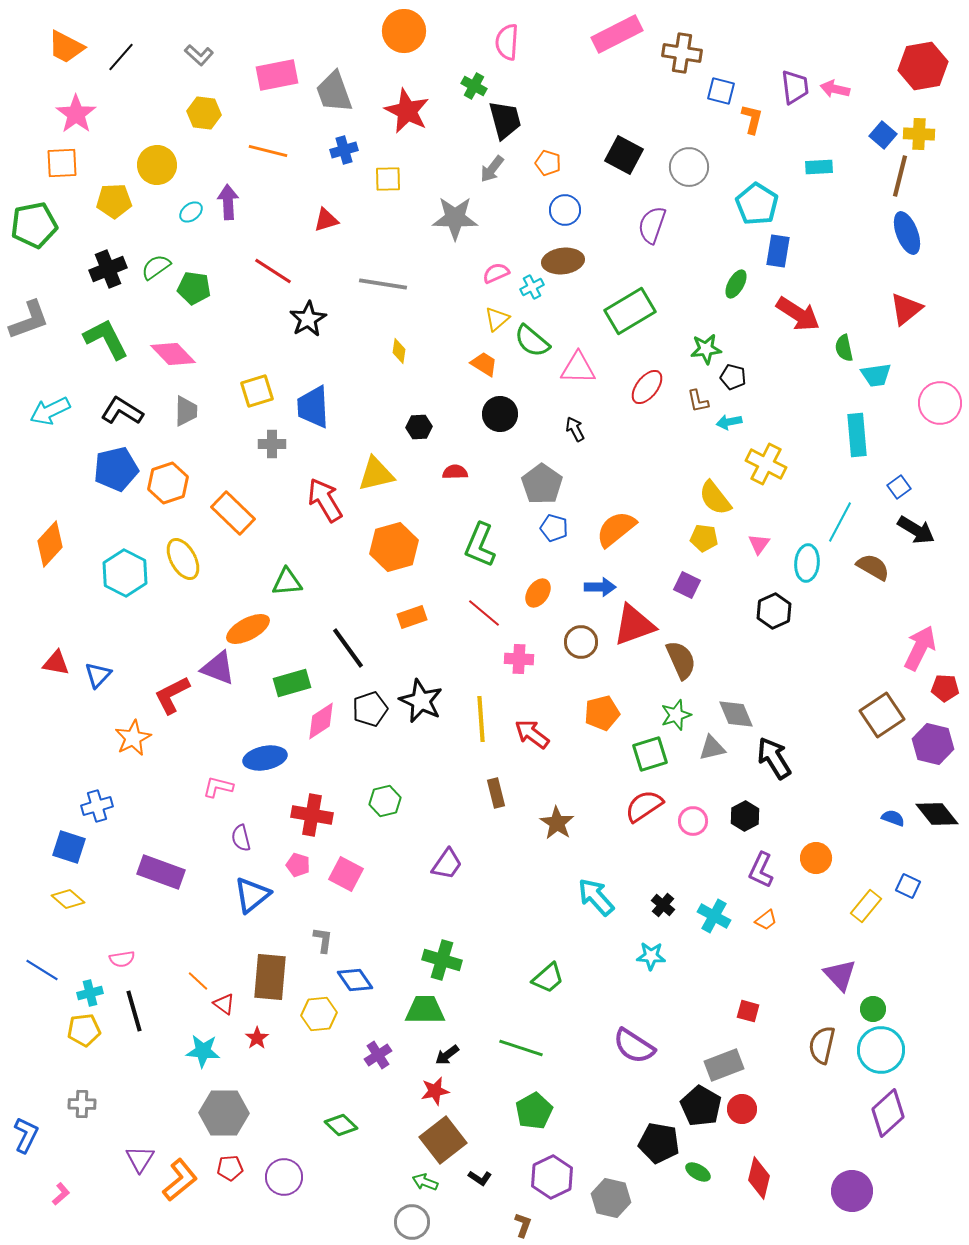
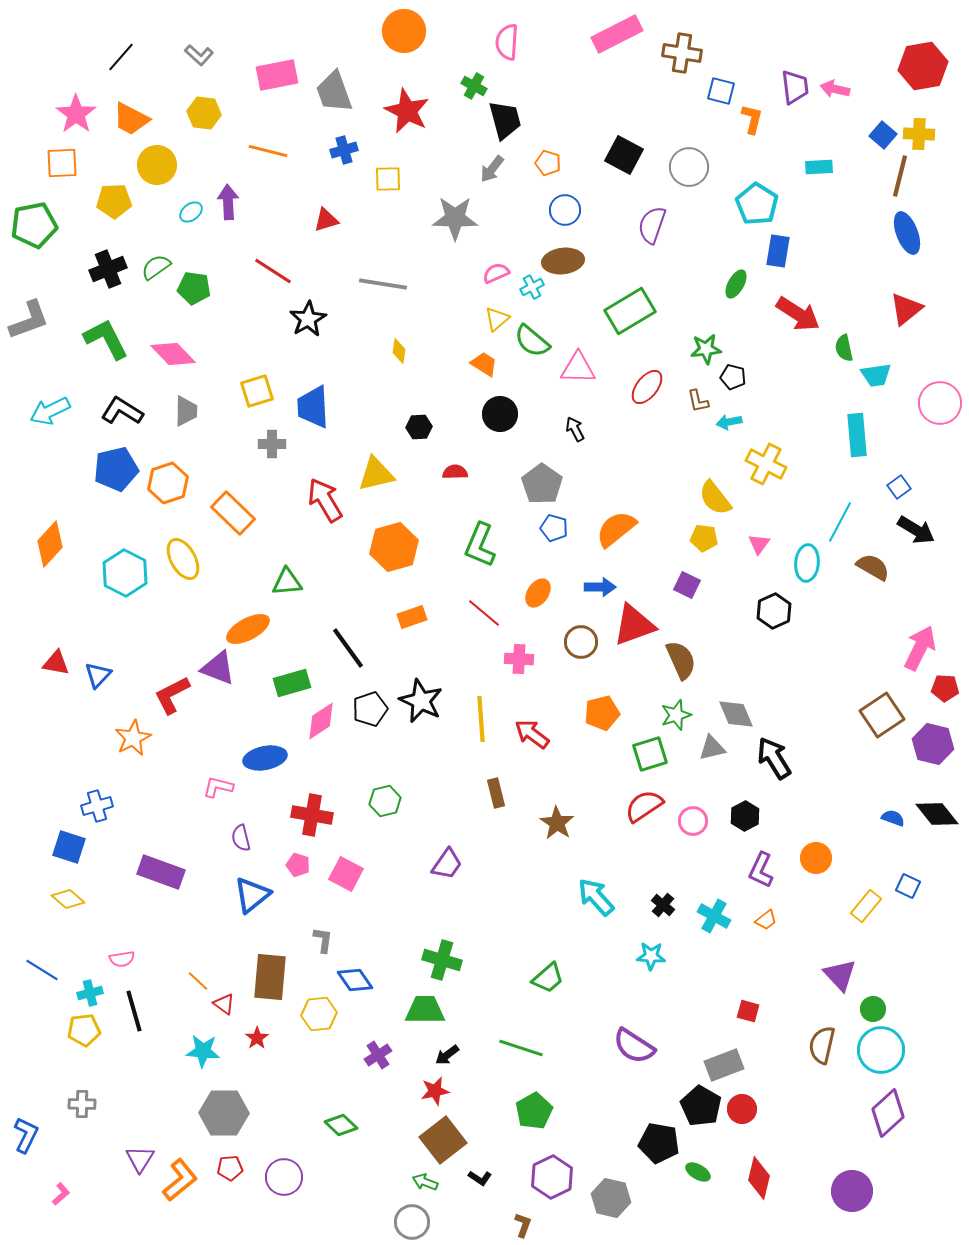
orange trapezoid at (66, 47): moved 65 px right, 72 px down
